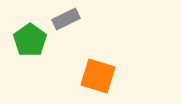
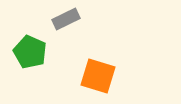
green pentagon: moved 12 px down; rotated 12 degrees counterclockwise
